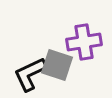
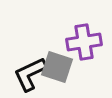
gray square: moved 2 px down
